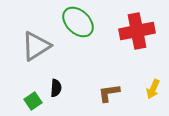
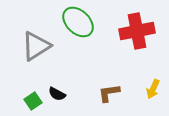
black semicircle: moved 1 px right, 6 px down; rotated 114 degrees clockwise
